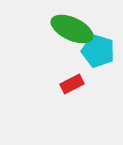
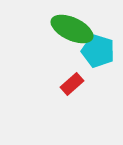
red rectangle: rotated 15 degrees counterclockwise
